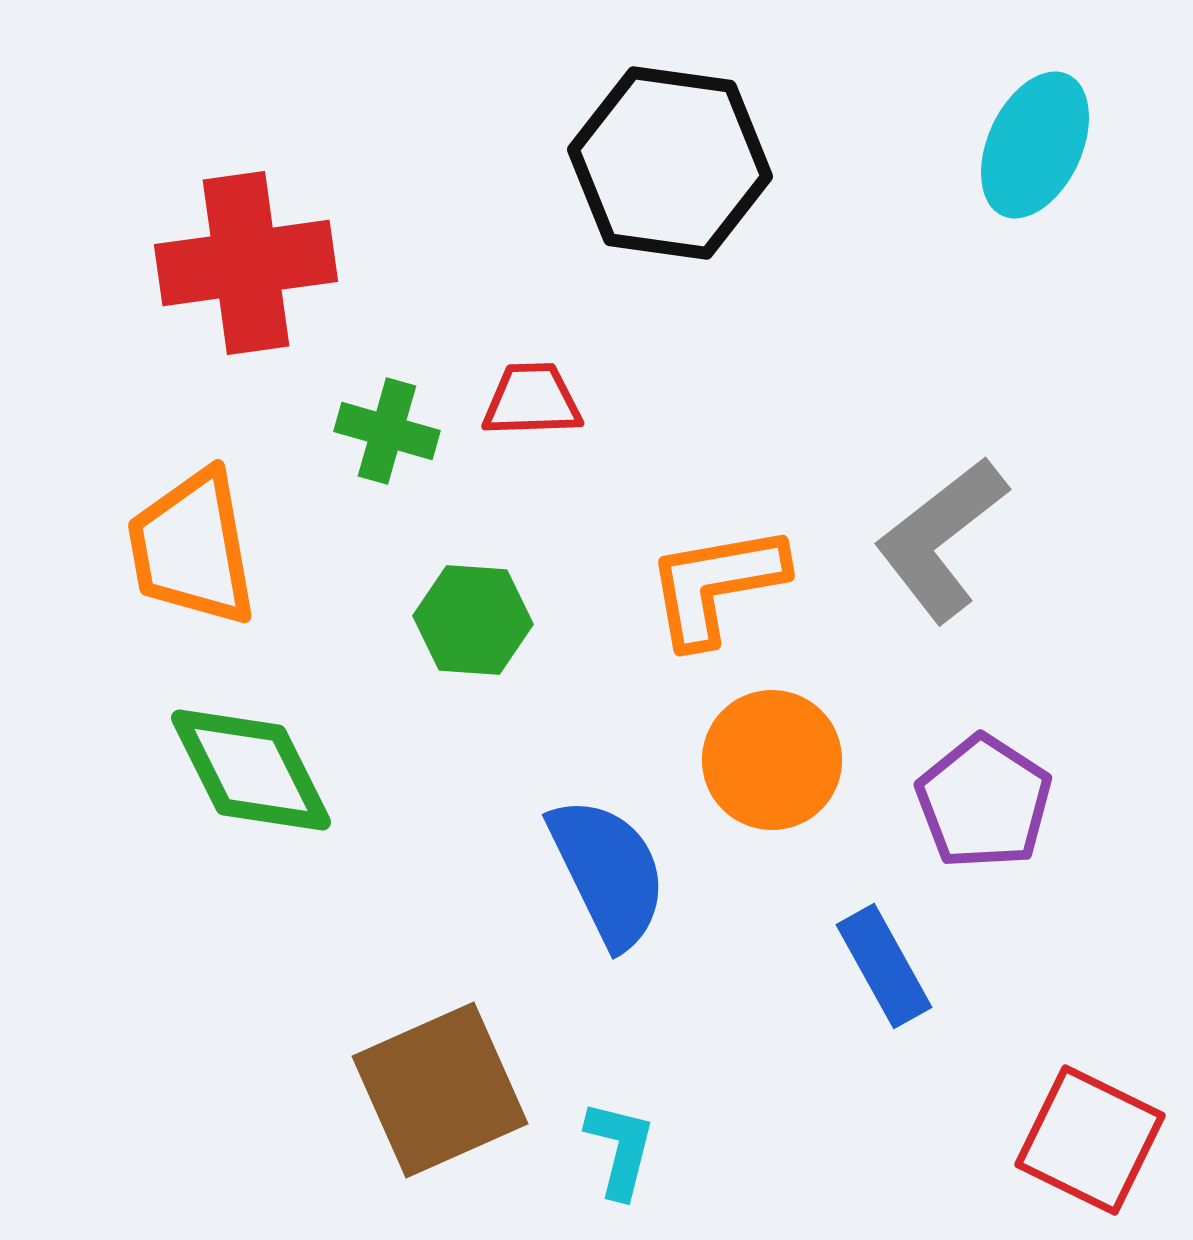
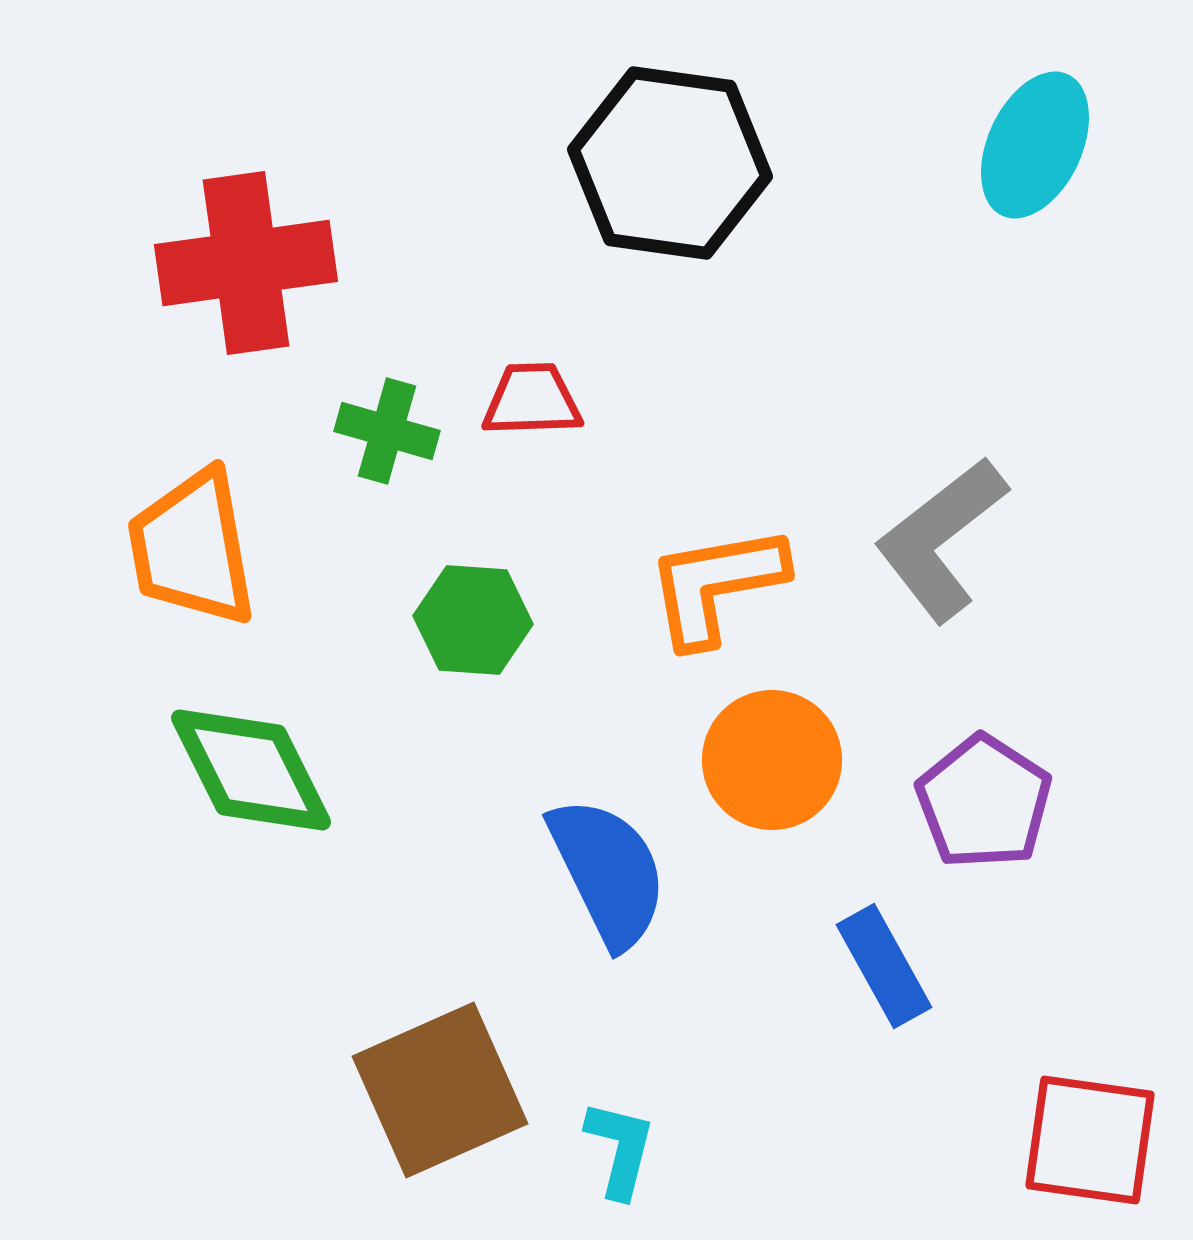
red square: rotated 18 degrees counterclockwise
